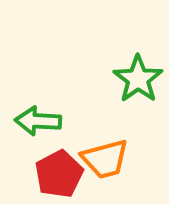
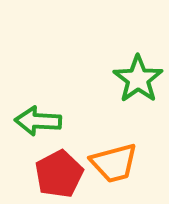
orange trapezoid: moved 9 px right, 4 px down
